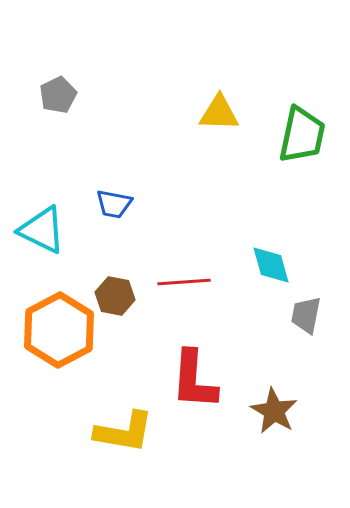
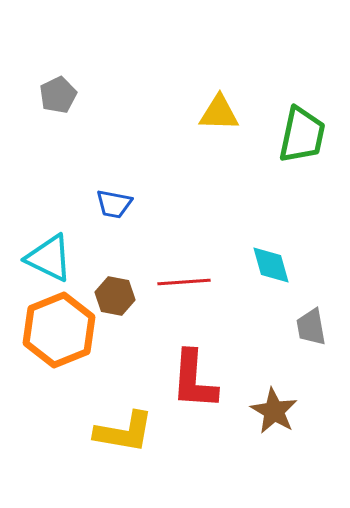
cyan triangle: moved 7 px right, 28 px down
gray trapezoid: moved 5 px right, 12 px down; rotated 21 degrees counterclockwise
orange hexagon: rotated 6 degrees clockwise
